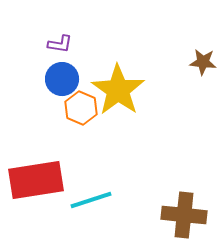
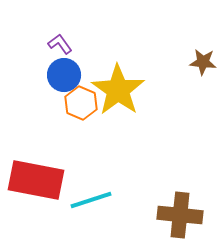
purple L-shape: rotated 135 degrees counterclockwise
blue circle: moved 2 px right, 4 px up
orange hexagon: moved 5 px up
red rectangle: rotated 20 degrees clockwise
brown cross: moved 4 px left
